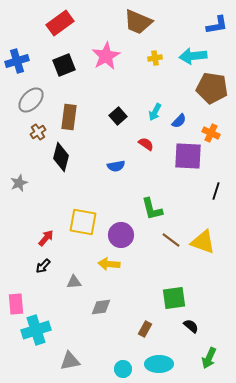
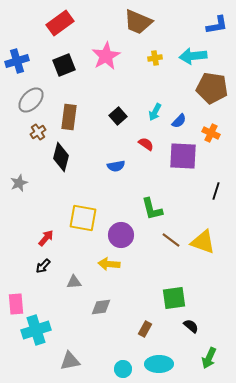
purple square at (188, 156): moved 5 px left
yellow square at (83, 222): moved 4 px up
